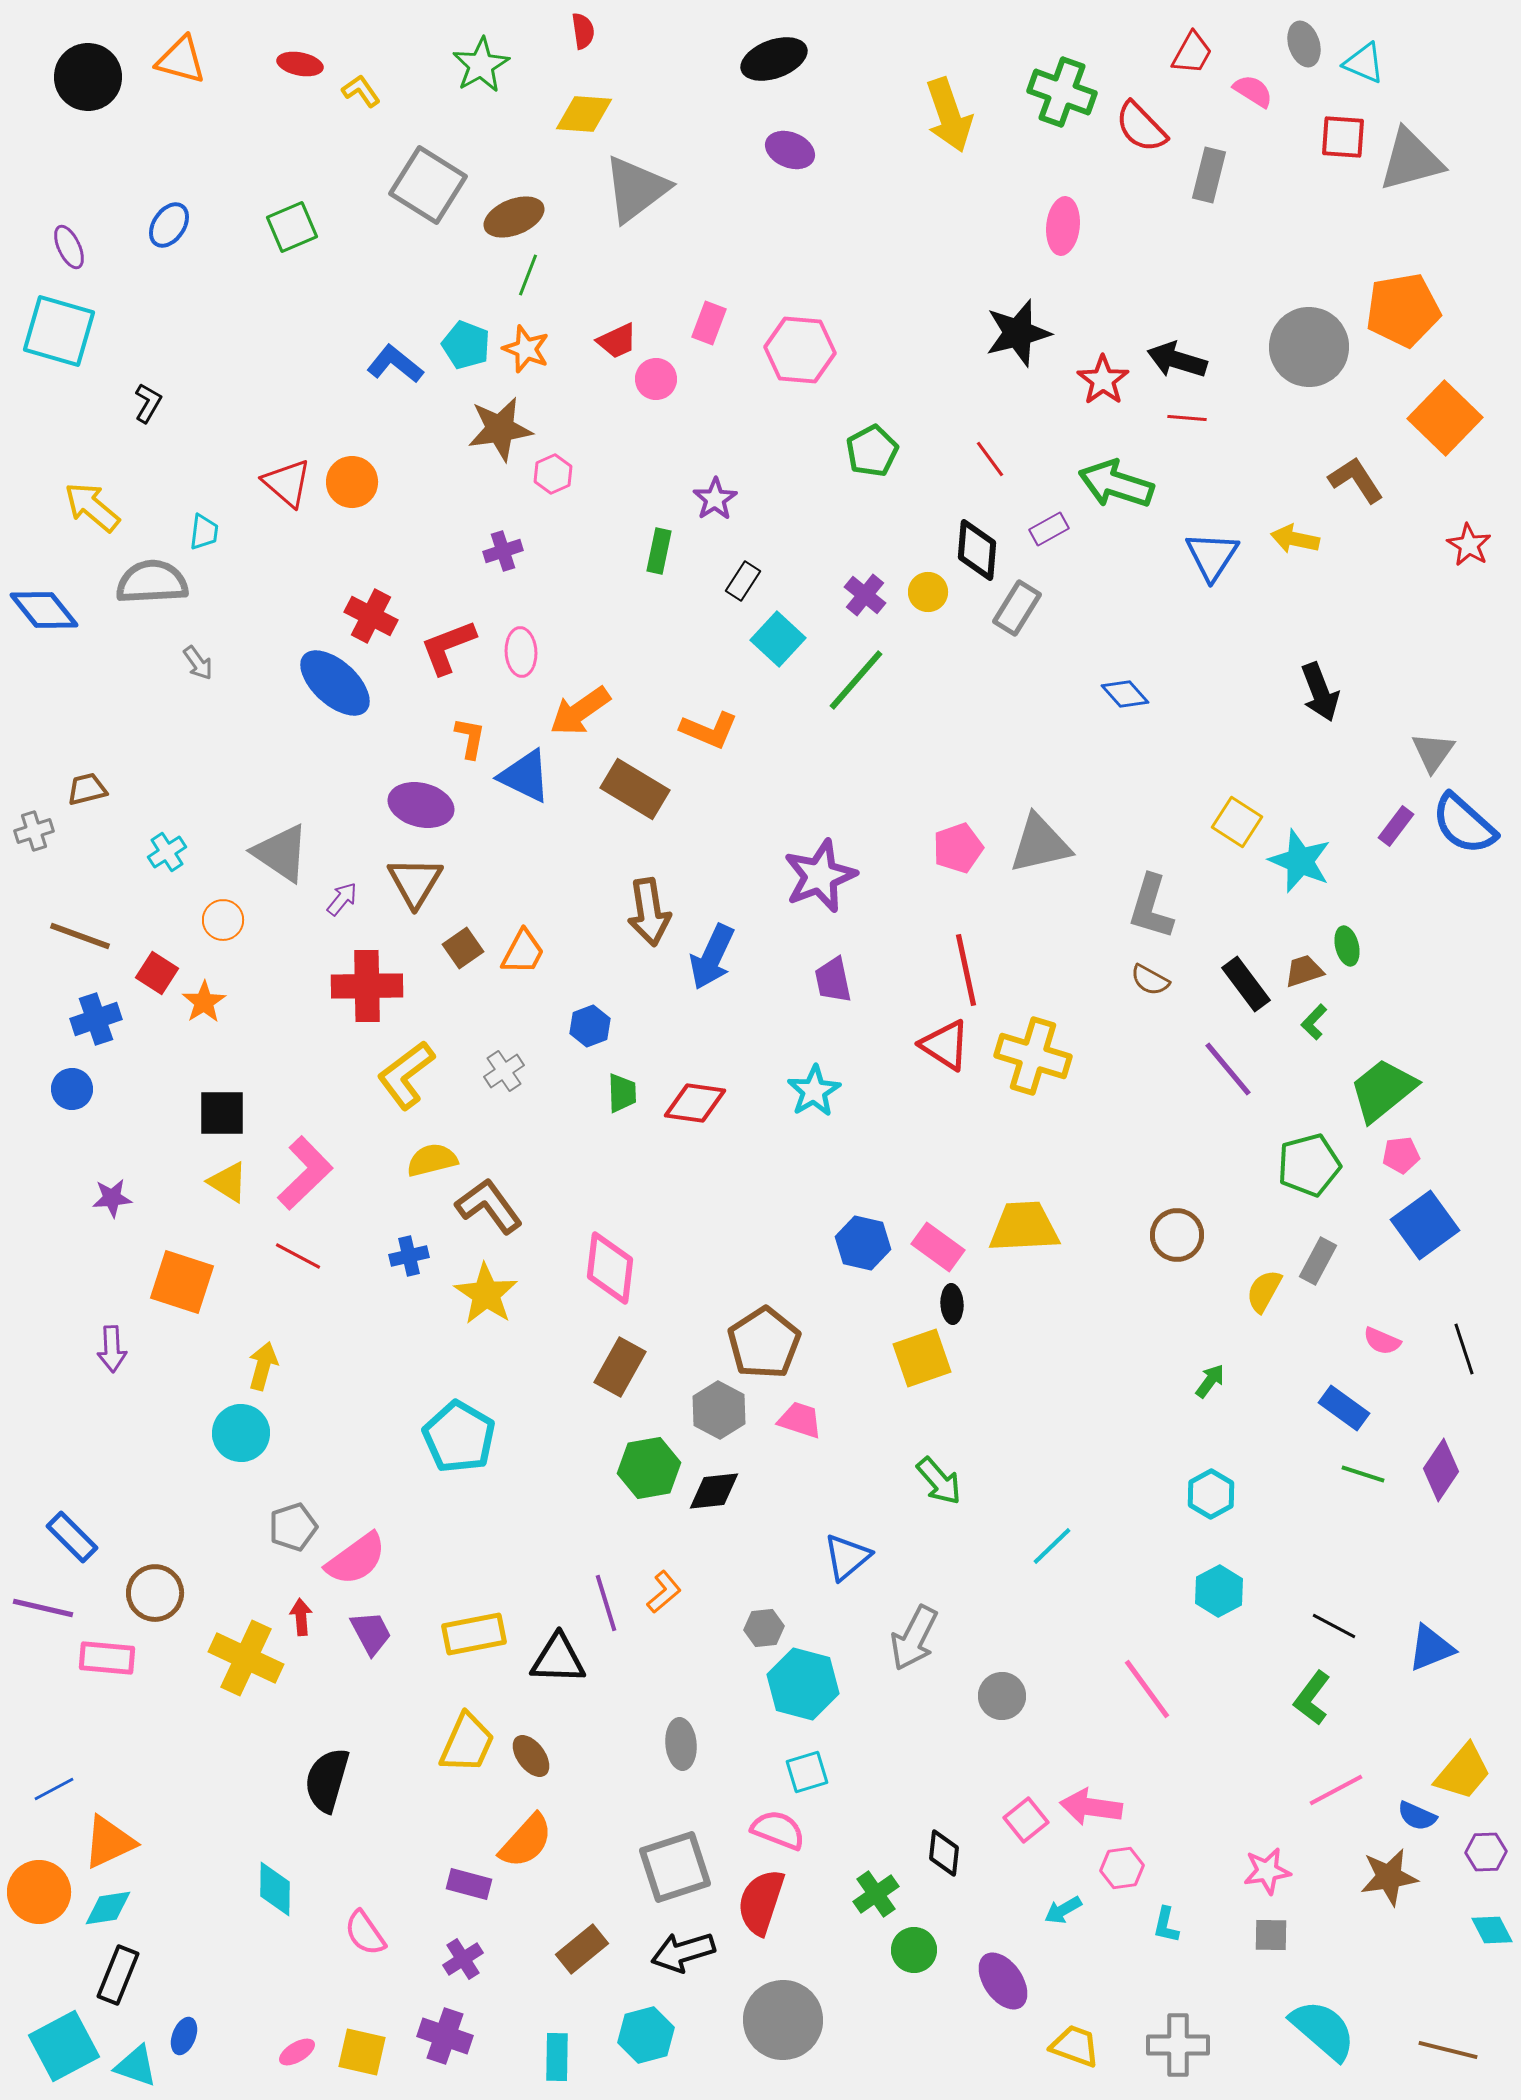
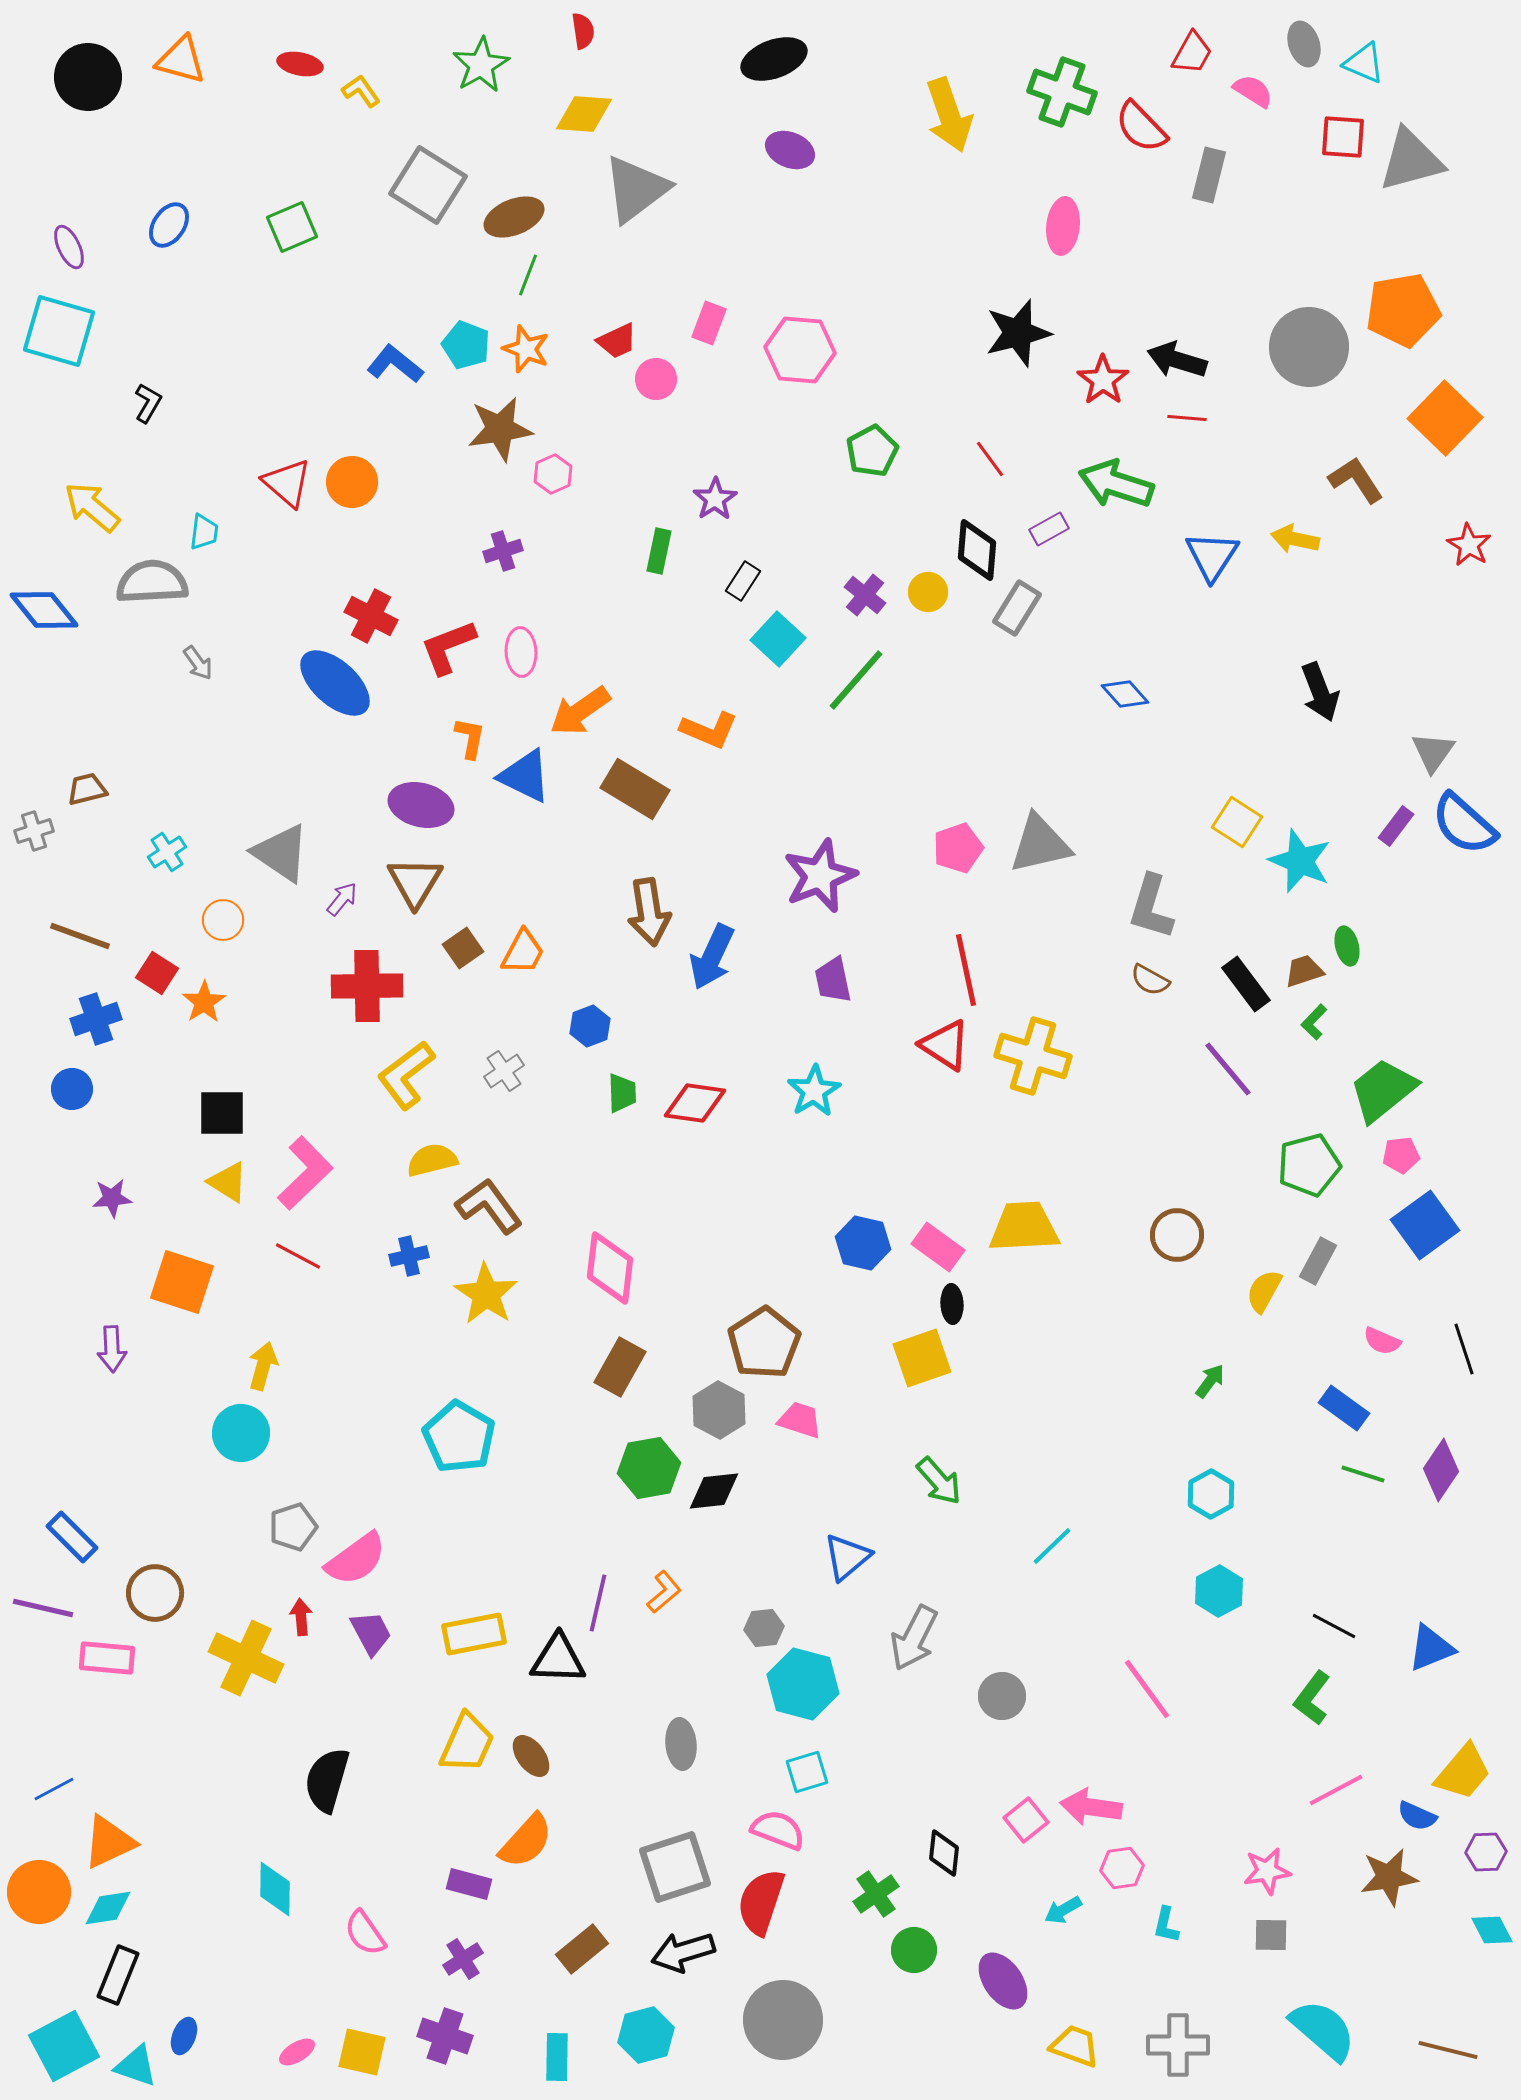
purple line at (606, 1603): moved 8 px left; rotated 30 degrees clockwise
